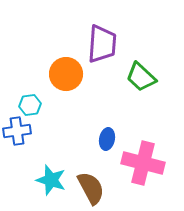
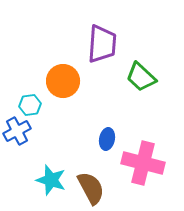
orange circle: moved 3 px left, 7 px down
blue cross: rotated 20 degrees counterclockwise
